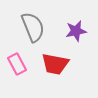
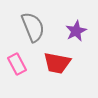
purple star: rotated 15 degrees counterclockwise
red trapezoid: moved 2 px right, 1 px up
